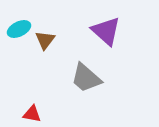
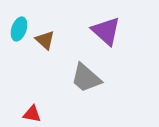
cyan ellipse: rotated 45 degrees counterclockwise
brown triangle: rotated 25 degrees counterclockwise
